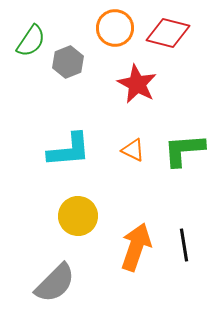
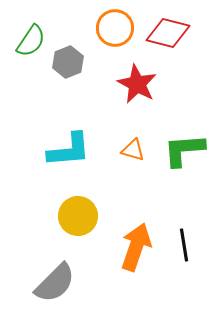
orange triangle: rotated 10 degrees counterclockwise
